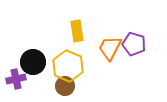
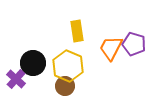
orange trapezoid: moved 1 px right
black circle: moved 1 px down
purple cross: rotated 36 degrees counterclockwise
